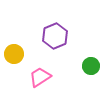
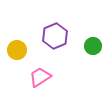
yellow circle: moved 3 px right, 4 px up
green circle: moved 2 px right, 20 px up
